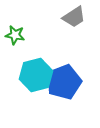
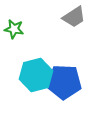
green star: moved 1 px left, 6 px up
blue pentagon: rotated 24 degrees clockwise
